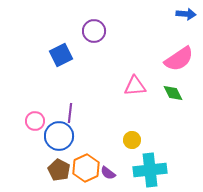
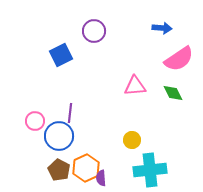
blue arrow: moved 24 px left, 14 px down
purple semicircle: moved 7 px left, 5 px down; rotated 49 degrees clockwise
